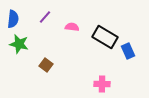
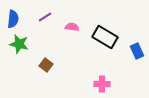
purple line: rotated 16 degrees clockwise
blue rectangle: moved 9 px right
